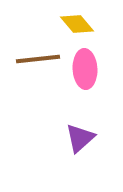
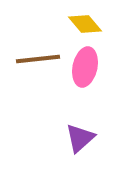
yellow diamond: moved 8 px right
pink ellipse: moved 2 px up; rotated 15 degrees clockwise
